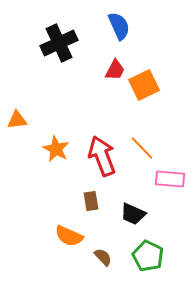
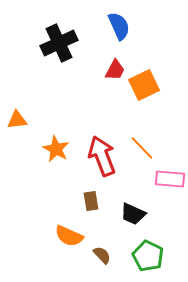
brown semicircle: moved 1 px left, 2 px up
